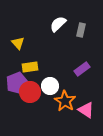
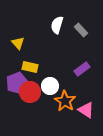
white semicircle: moved 1 px left, 1 px down; rotated 30 degrees counterclockwise
gray rectangle: rotated 56 degrees counterclockwise
yellow rectangle: rotated 21 degrees clockwise
